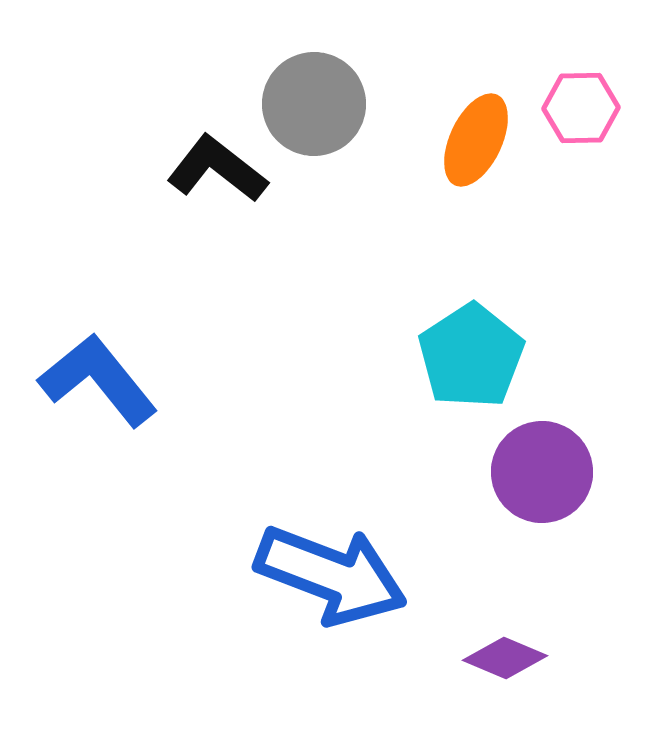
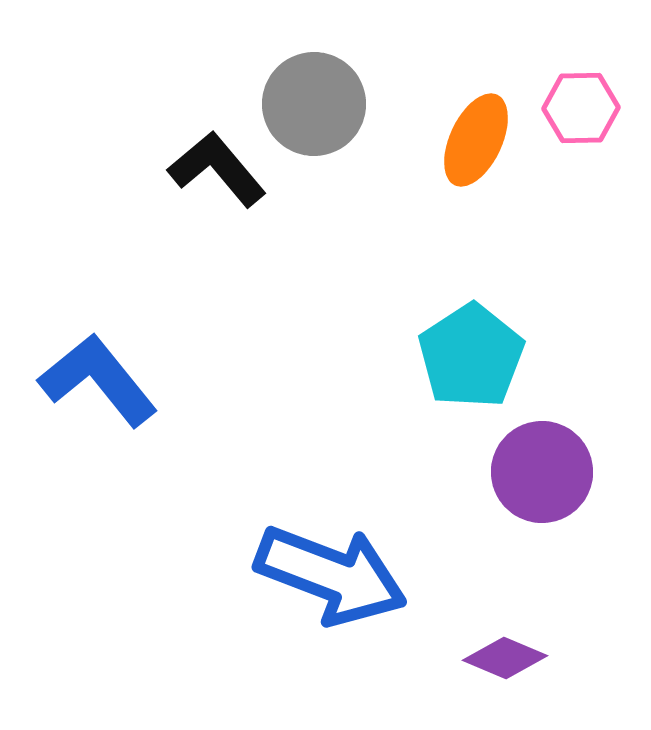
black L-shape: rotated 12 degrees clockwise
